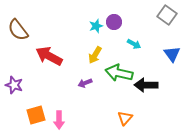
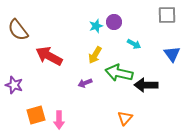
gray square: rotated 36 degrees counterclockwise
